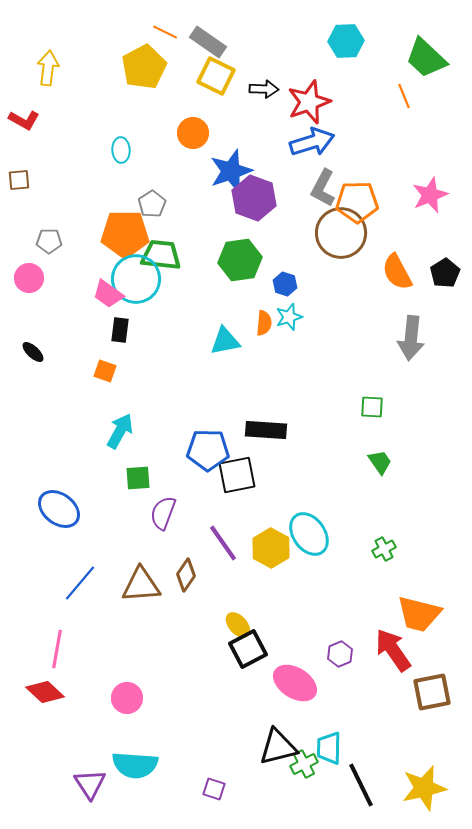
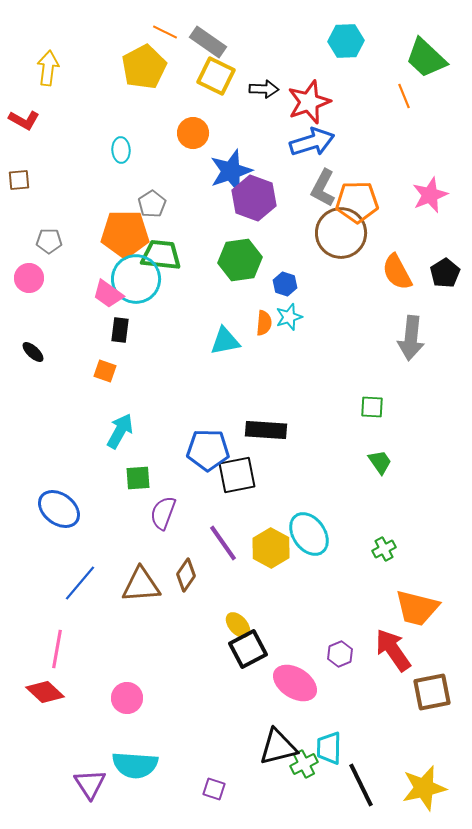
orange trapezoid at (419, 614): moved 2 px left, 6 px up
